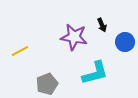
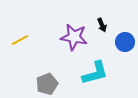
yellow line: moved 11 px up
